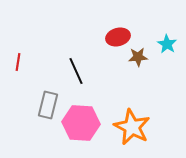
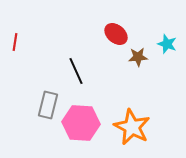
red ellipse: moved 2 px left, 3 px up; rotated 55 degrees clockwise
cyan star: rotated 12 degrees counterclockwise
red line: moved 3 px left, 20 px up
